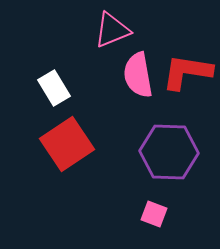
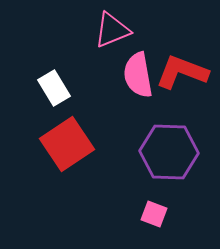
red L-shape: moved 5 px left; rotated 12 degrees clockwise
